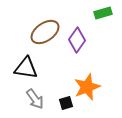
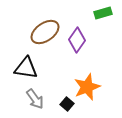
black square: moved 1 px right, 1 px down; rotated 32 degrees counterclockwise
